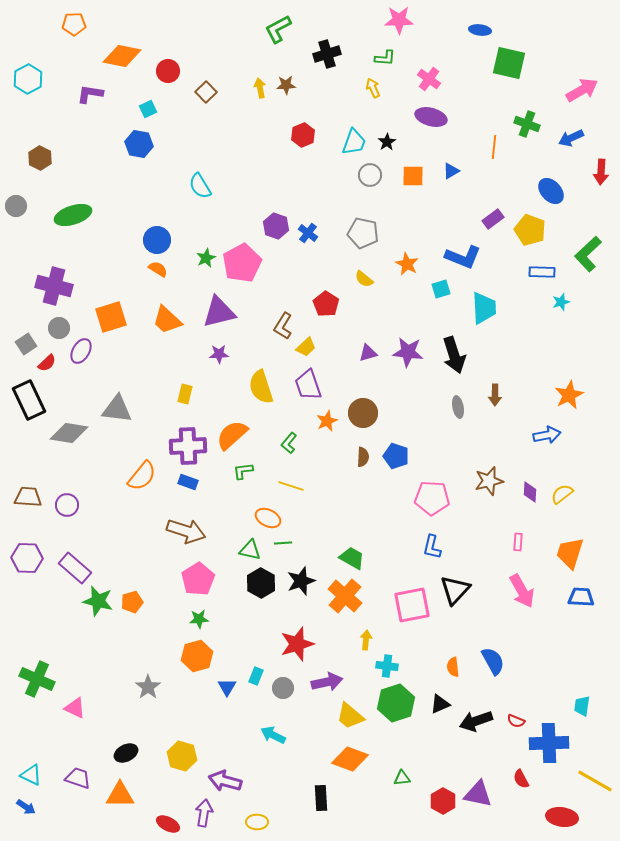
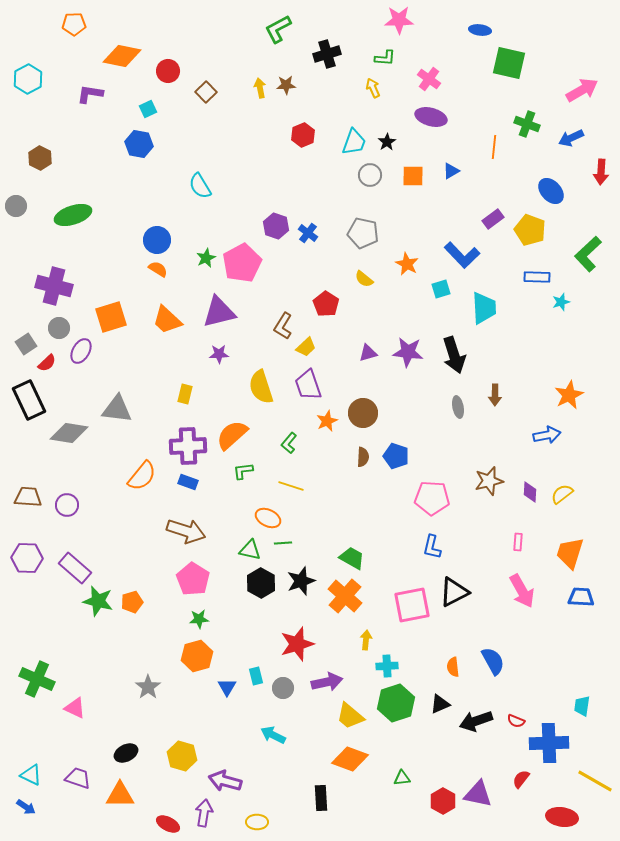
blue L-shape at (463, 257): moved 1 px left, 2 px up; rotated 24 degrees clockwise
blue rectangle at (542, 272): moved 5 px left, 5 px down
pink pentagon at (198, 579): moved 5 px left; rotated 8 degrees counterclockwise
black triangle at (455, 590): moved 1 px left, 2 px down; rotated 20 degrees clockwise
cyan cross at (387, 666): rotated 10 degrees counterclockwise
cyan rectangle at (256, 676): rotated 36 degrees counterclockwise
red semicircle at (521, 779): rotated 66 degrees clockwise
